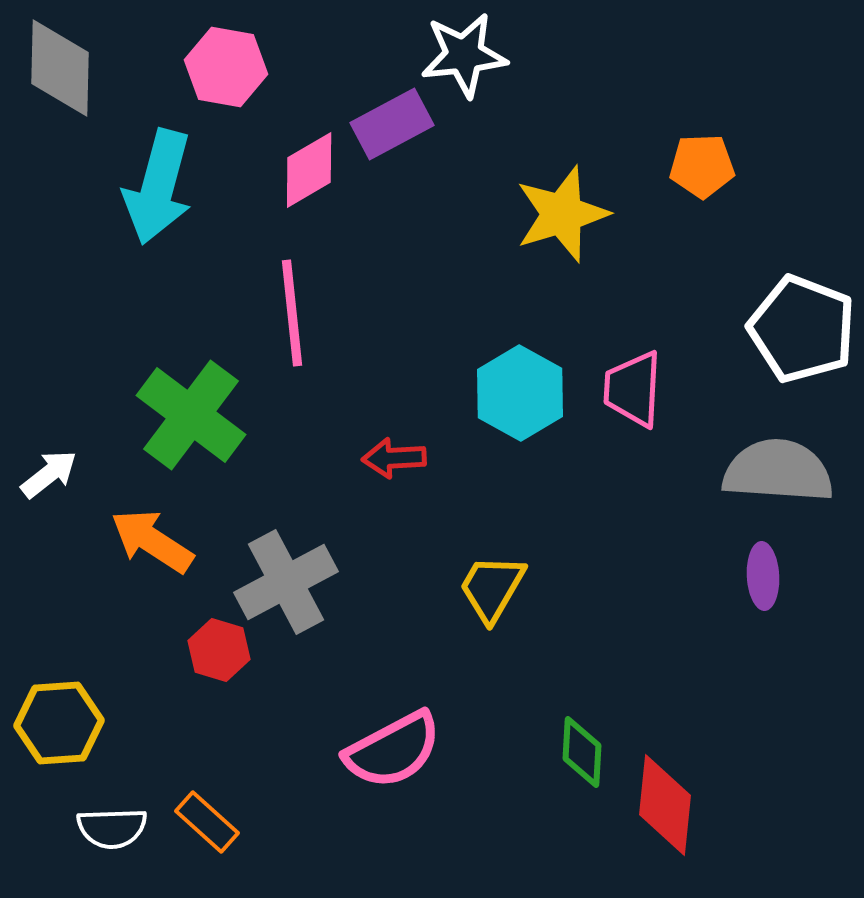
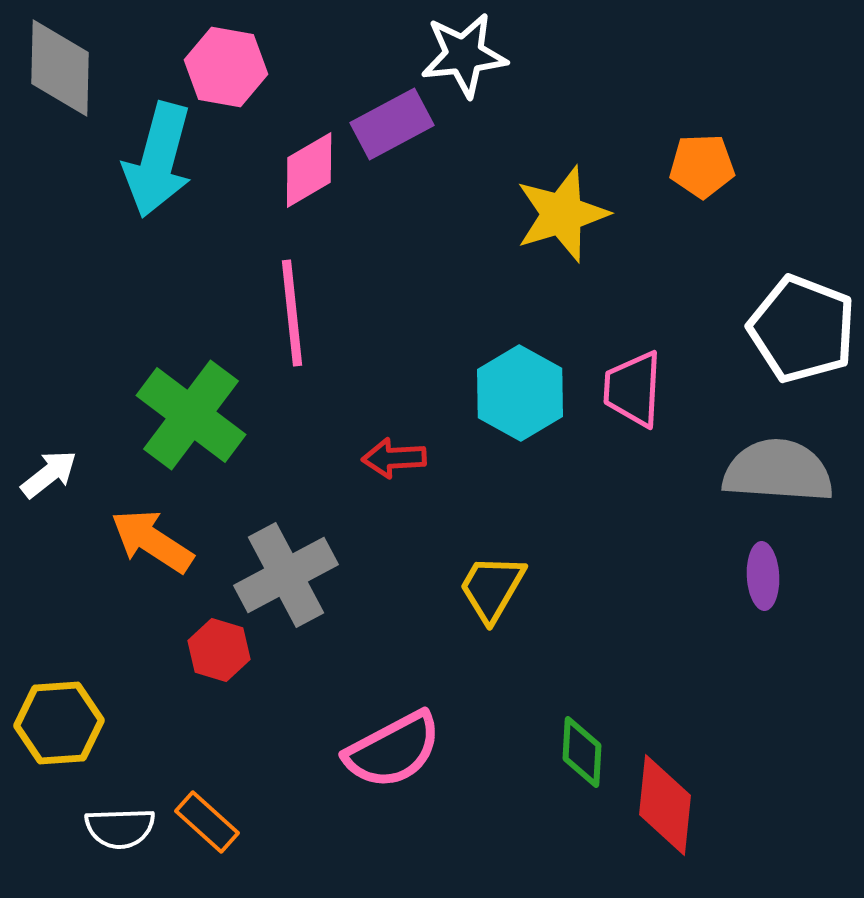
cyan arrow: moved 27 px up
gray cross: moved 7 px up
white semicircle: moved 8 px right
